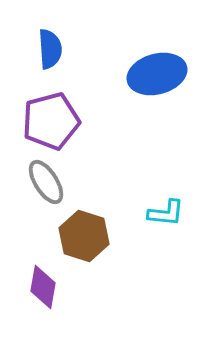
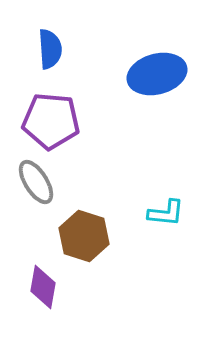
purple pentagon: rotated 20 degrees clockwise
gray ellipse: moved 10 px left
